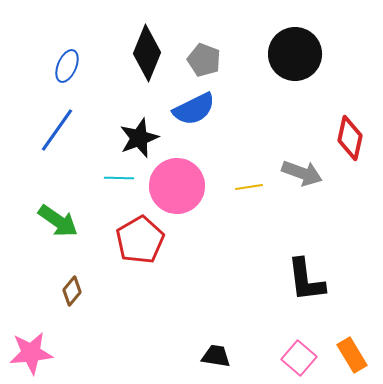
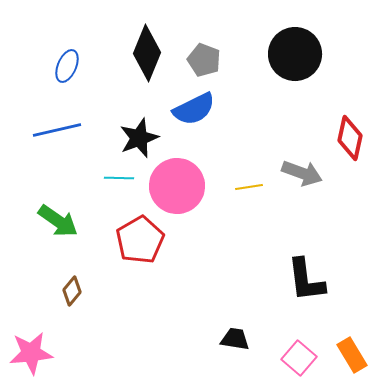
blue line: rotated 42 degrees clockwise
black trapezoid: moved 19 px right, 17 px up
